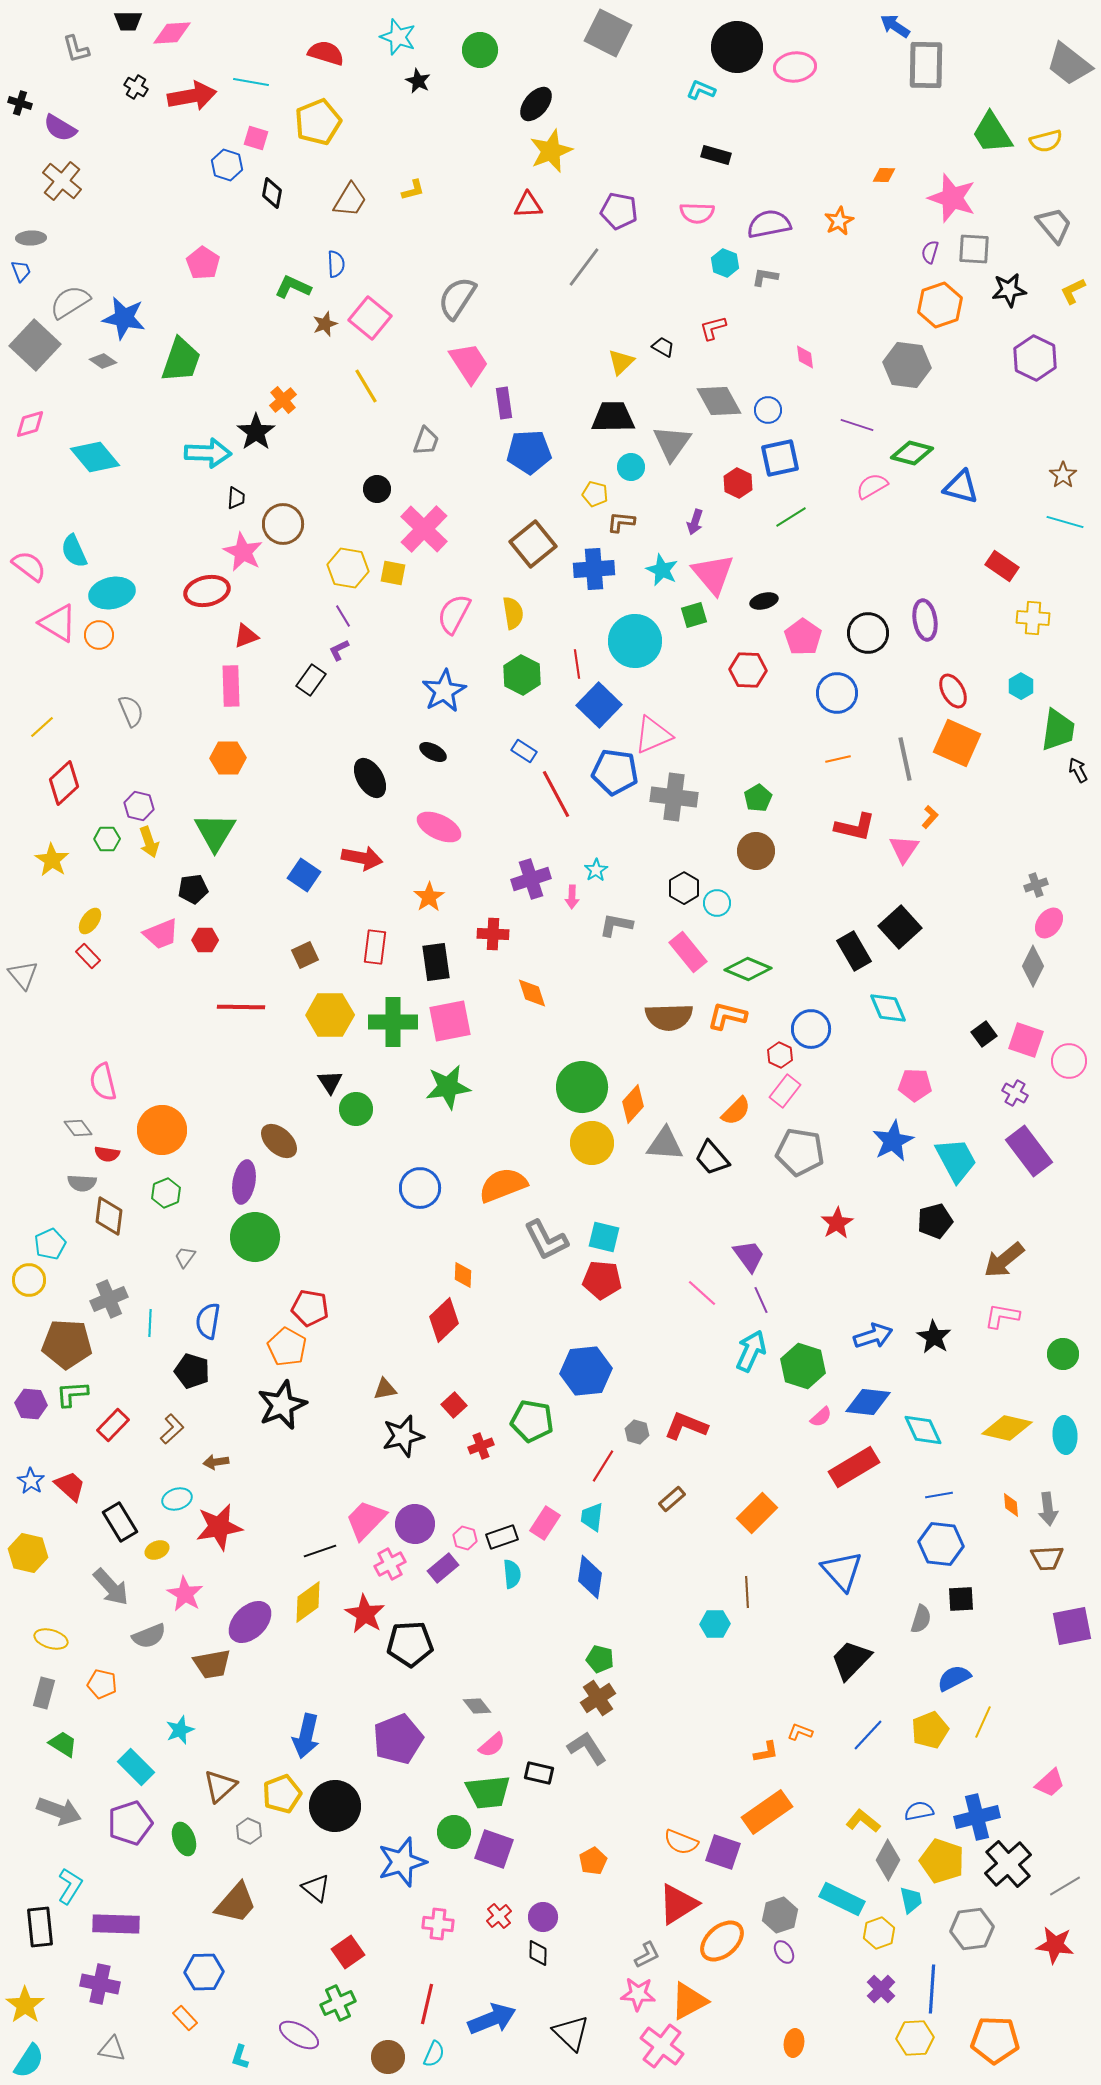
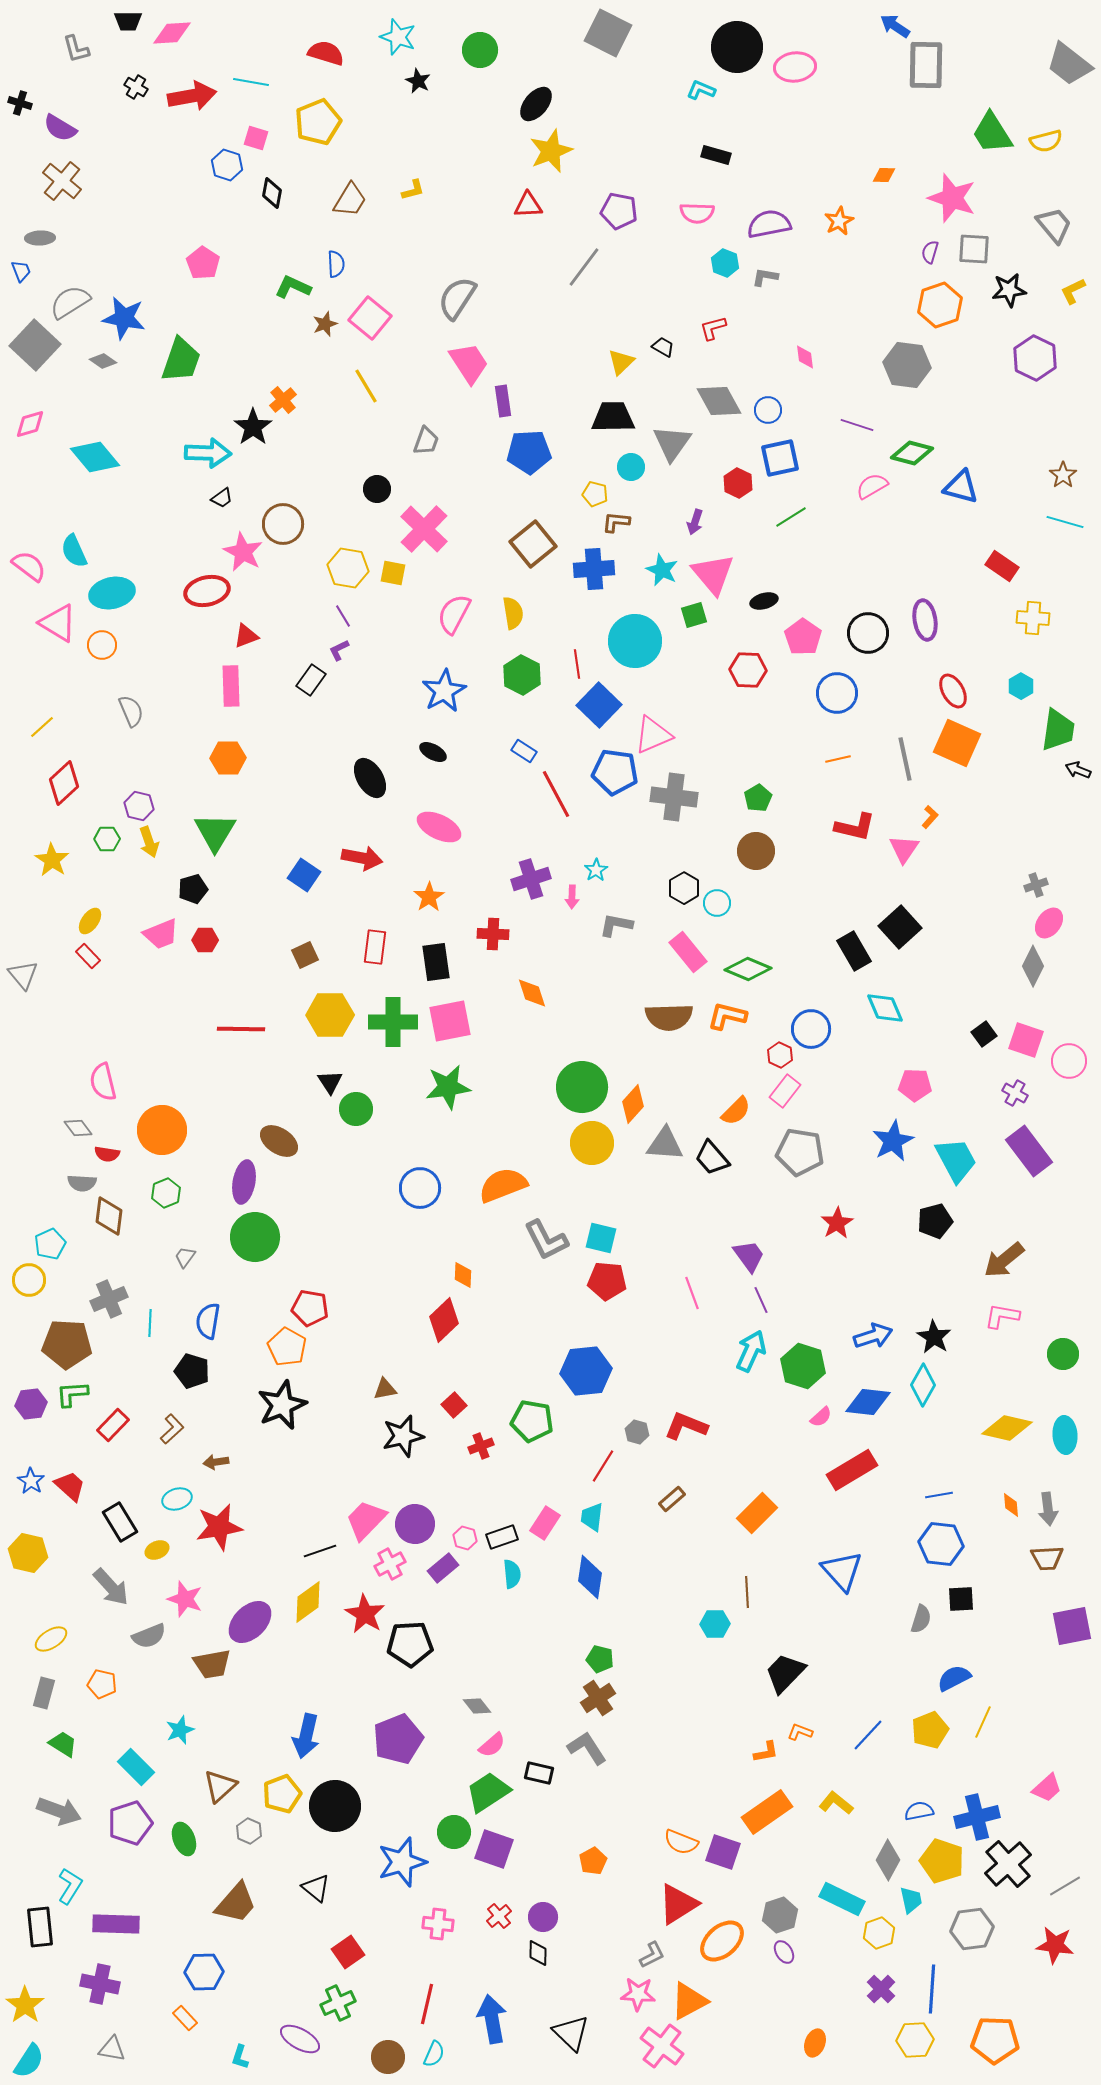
gray ellipse at (31, 238): moved 9 px right
purple rectangle at (504, 403): moved 1 px left, 2 px up
black star at (256, 432): moved 3 px left, 5 px up
black trapezoid at (236, 498): moved 14 px left; rotated 50 degrees clockwise
brown L-shape at (621, 522): moved 5 px left
orange circle at (99, 635): moved 3 px right, 10 px down
black arrow at (1078, 770): rotated 40 degrees counterclockwise
black pentagon at (193, 889): rotated 8 degrees counterclockwise
red line at (241, 1007): moved 22 px down
cyan diamond at (888, 1008): moved 3 px left
brown ellipse at (279, 1141): rotated 9 degrees counterclockwise
cyan square at (604, 1237): moved 3 px left, 1 px down
red pentagon at (602, 1280): moved 5 px right, 1 px down
pink line at (702, 1293): moved 10 px left; rotated 28 degrees clockwise
purple hexagon at (31, 1404): rotated 12 degrees counterclockwise
cyan diamond at (923, 1430): moved 45 px up; rotated 54 degrees clockwise
red rectangle at (854, 1467): moved 2 px left, 3 px down
pink star at (185, 1594): moved 5 px down; rotated 12 degrees counterclockwise
yellow ellipse at (51, 1639): rotated 48 degrees counterclockwise
black trapezoid at (851, 1660): moved 66 px left, 13 px down
pink trapezoid at (1050, 1783): moved 3 px left, 5 px down
green trapezoid at (488, 1792): rotated 153 degrees clockwise
yellow L-shape at (863, 1821): moved 27 px left, 18 px up
gray L-shape at (647, 1955): moved 5 px right
blue arrow at (492, 2019): rotated 78 degrees counterclockwise
purple ellipse at (299, 2035): moved 1 px right, 4 px down
yellow hexagon at (915, 2038): moved 2 px down
orange ellipse at (794, 2043): moved 21 px right; rotated 12 degrees clockwise
